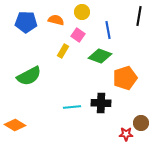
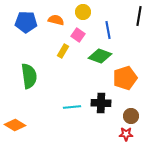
yellow circle: moved 1 px right
green semicircle: rotated 70 degrees counterclockwise
brown circle: moved 10 px left, 7 px up
